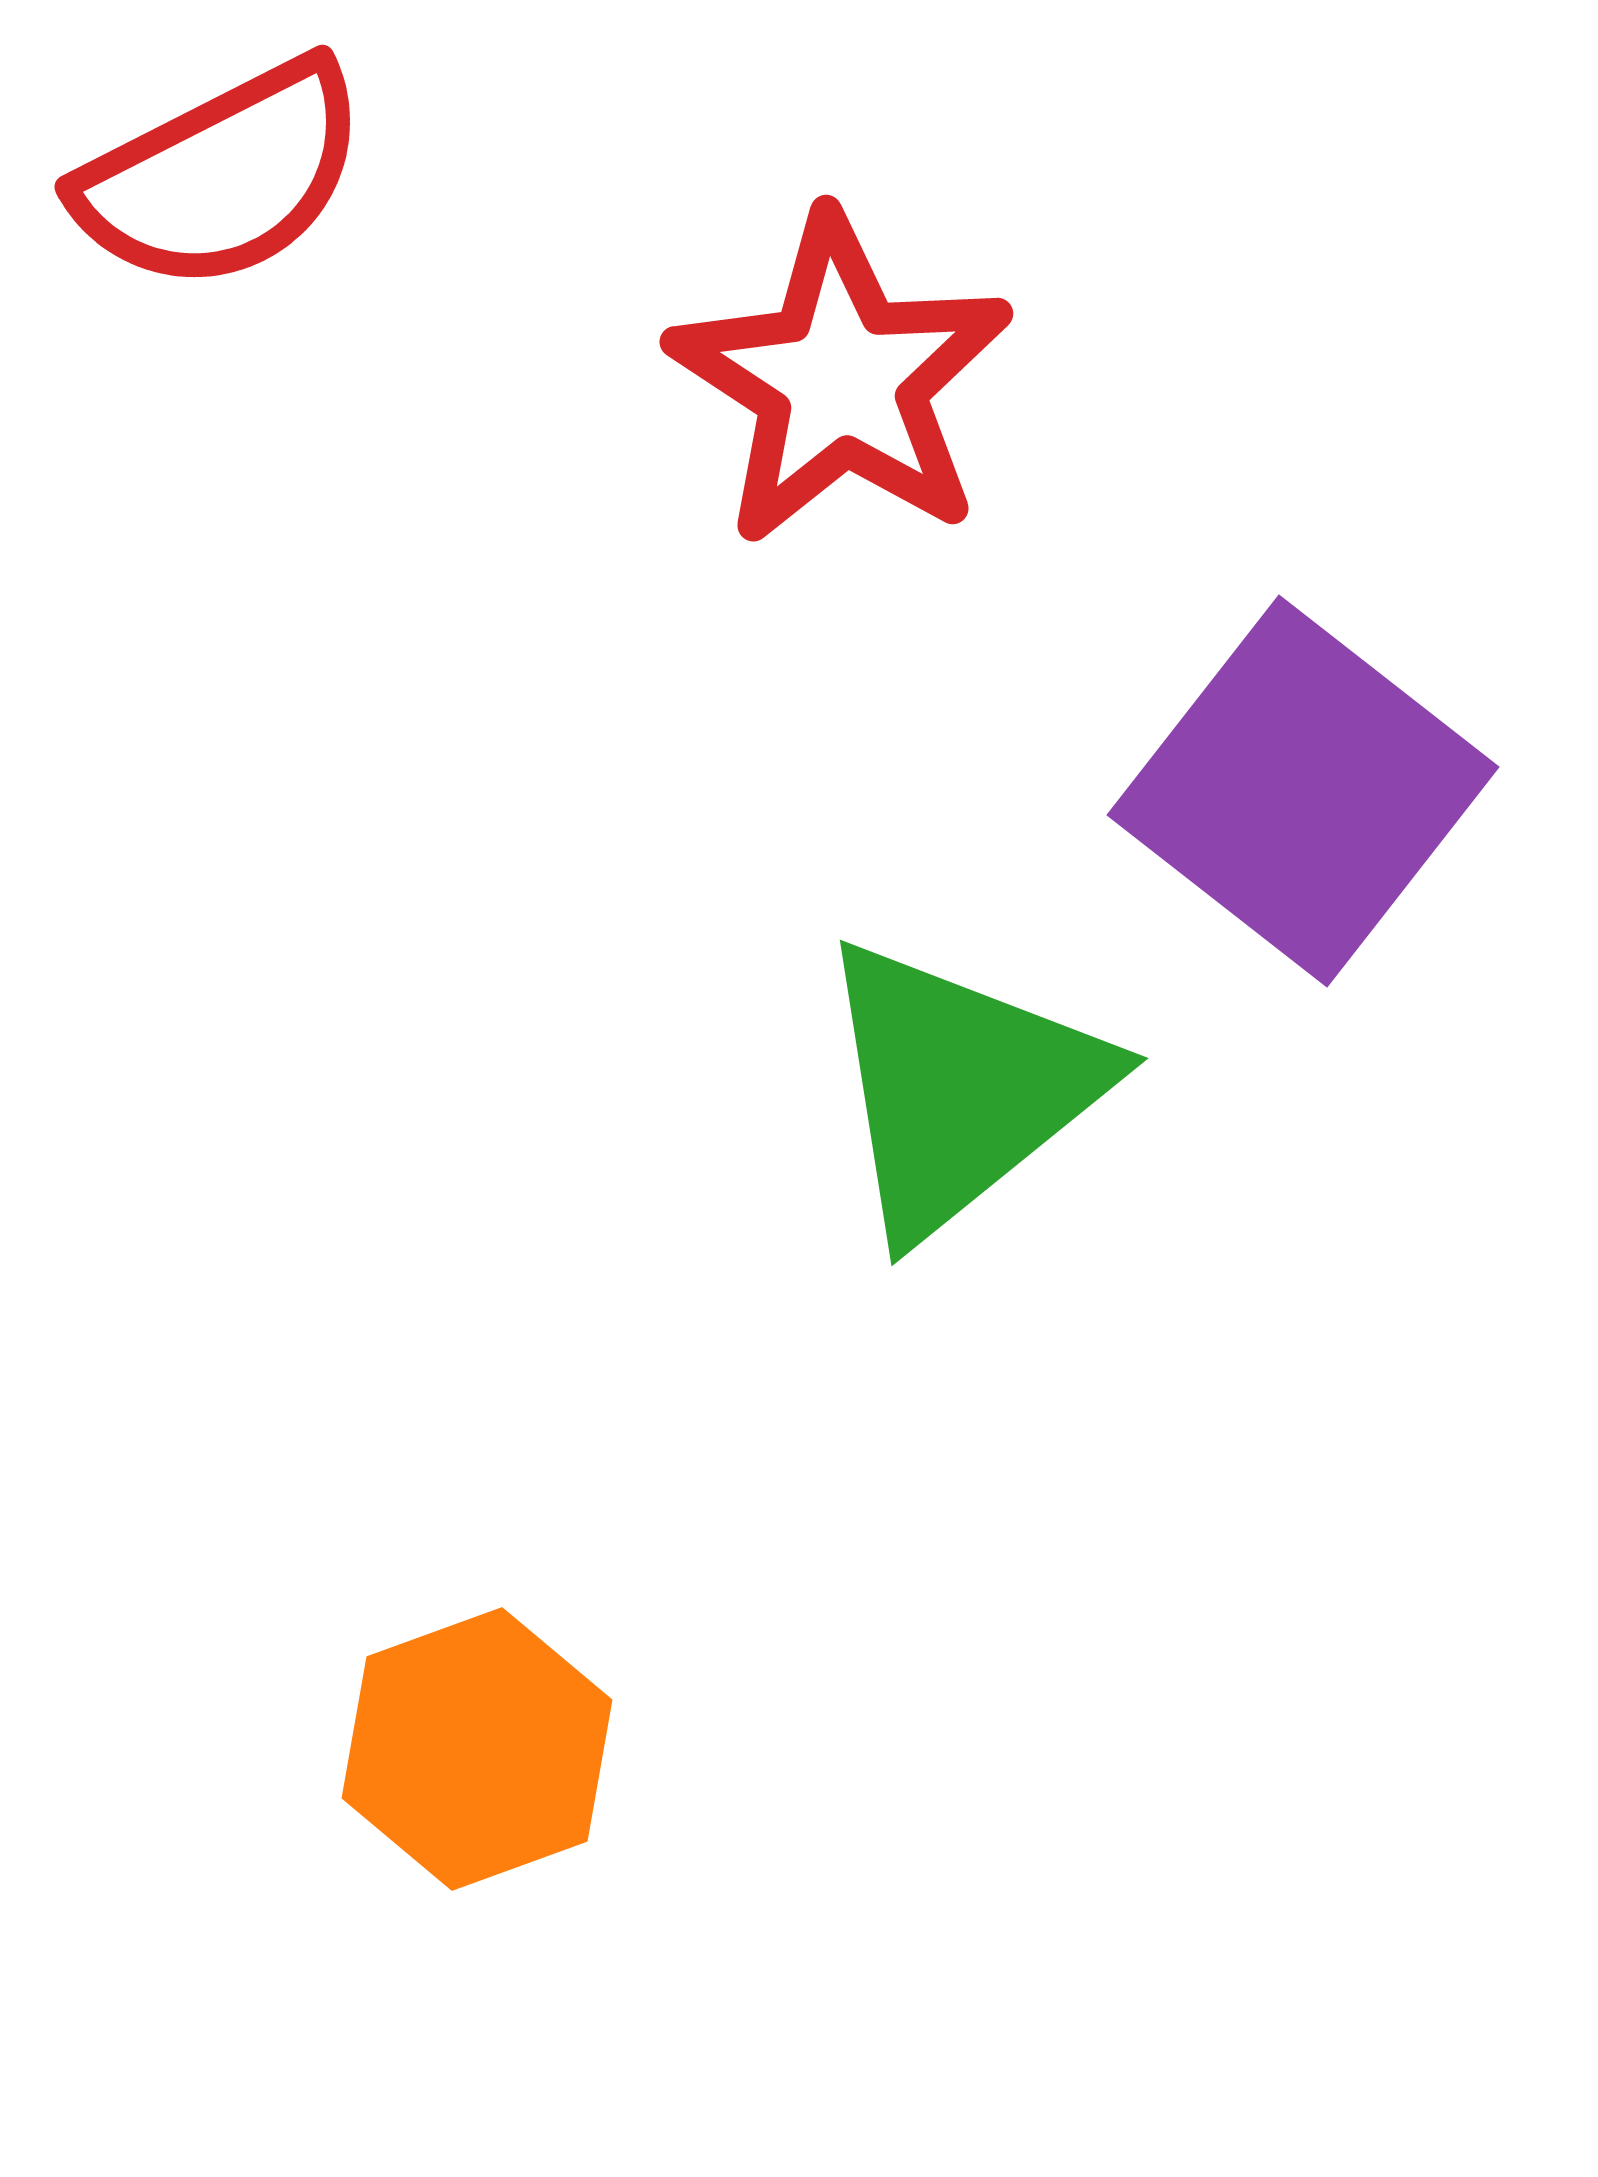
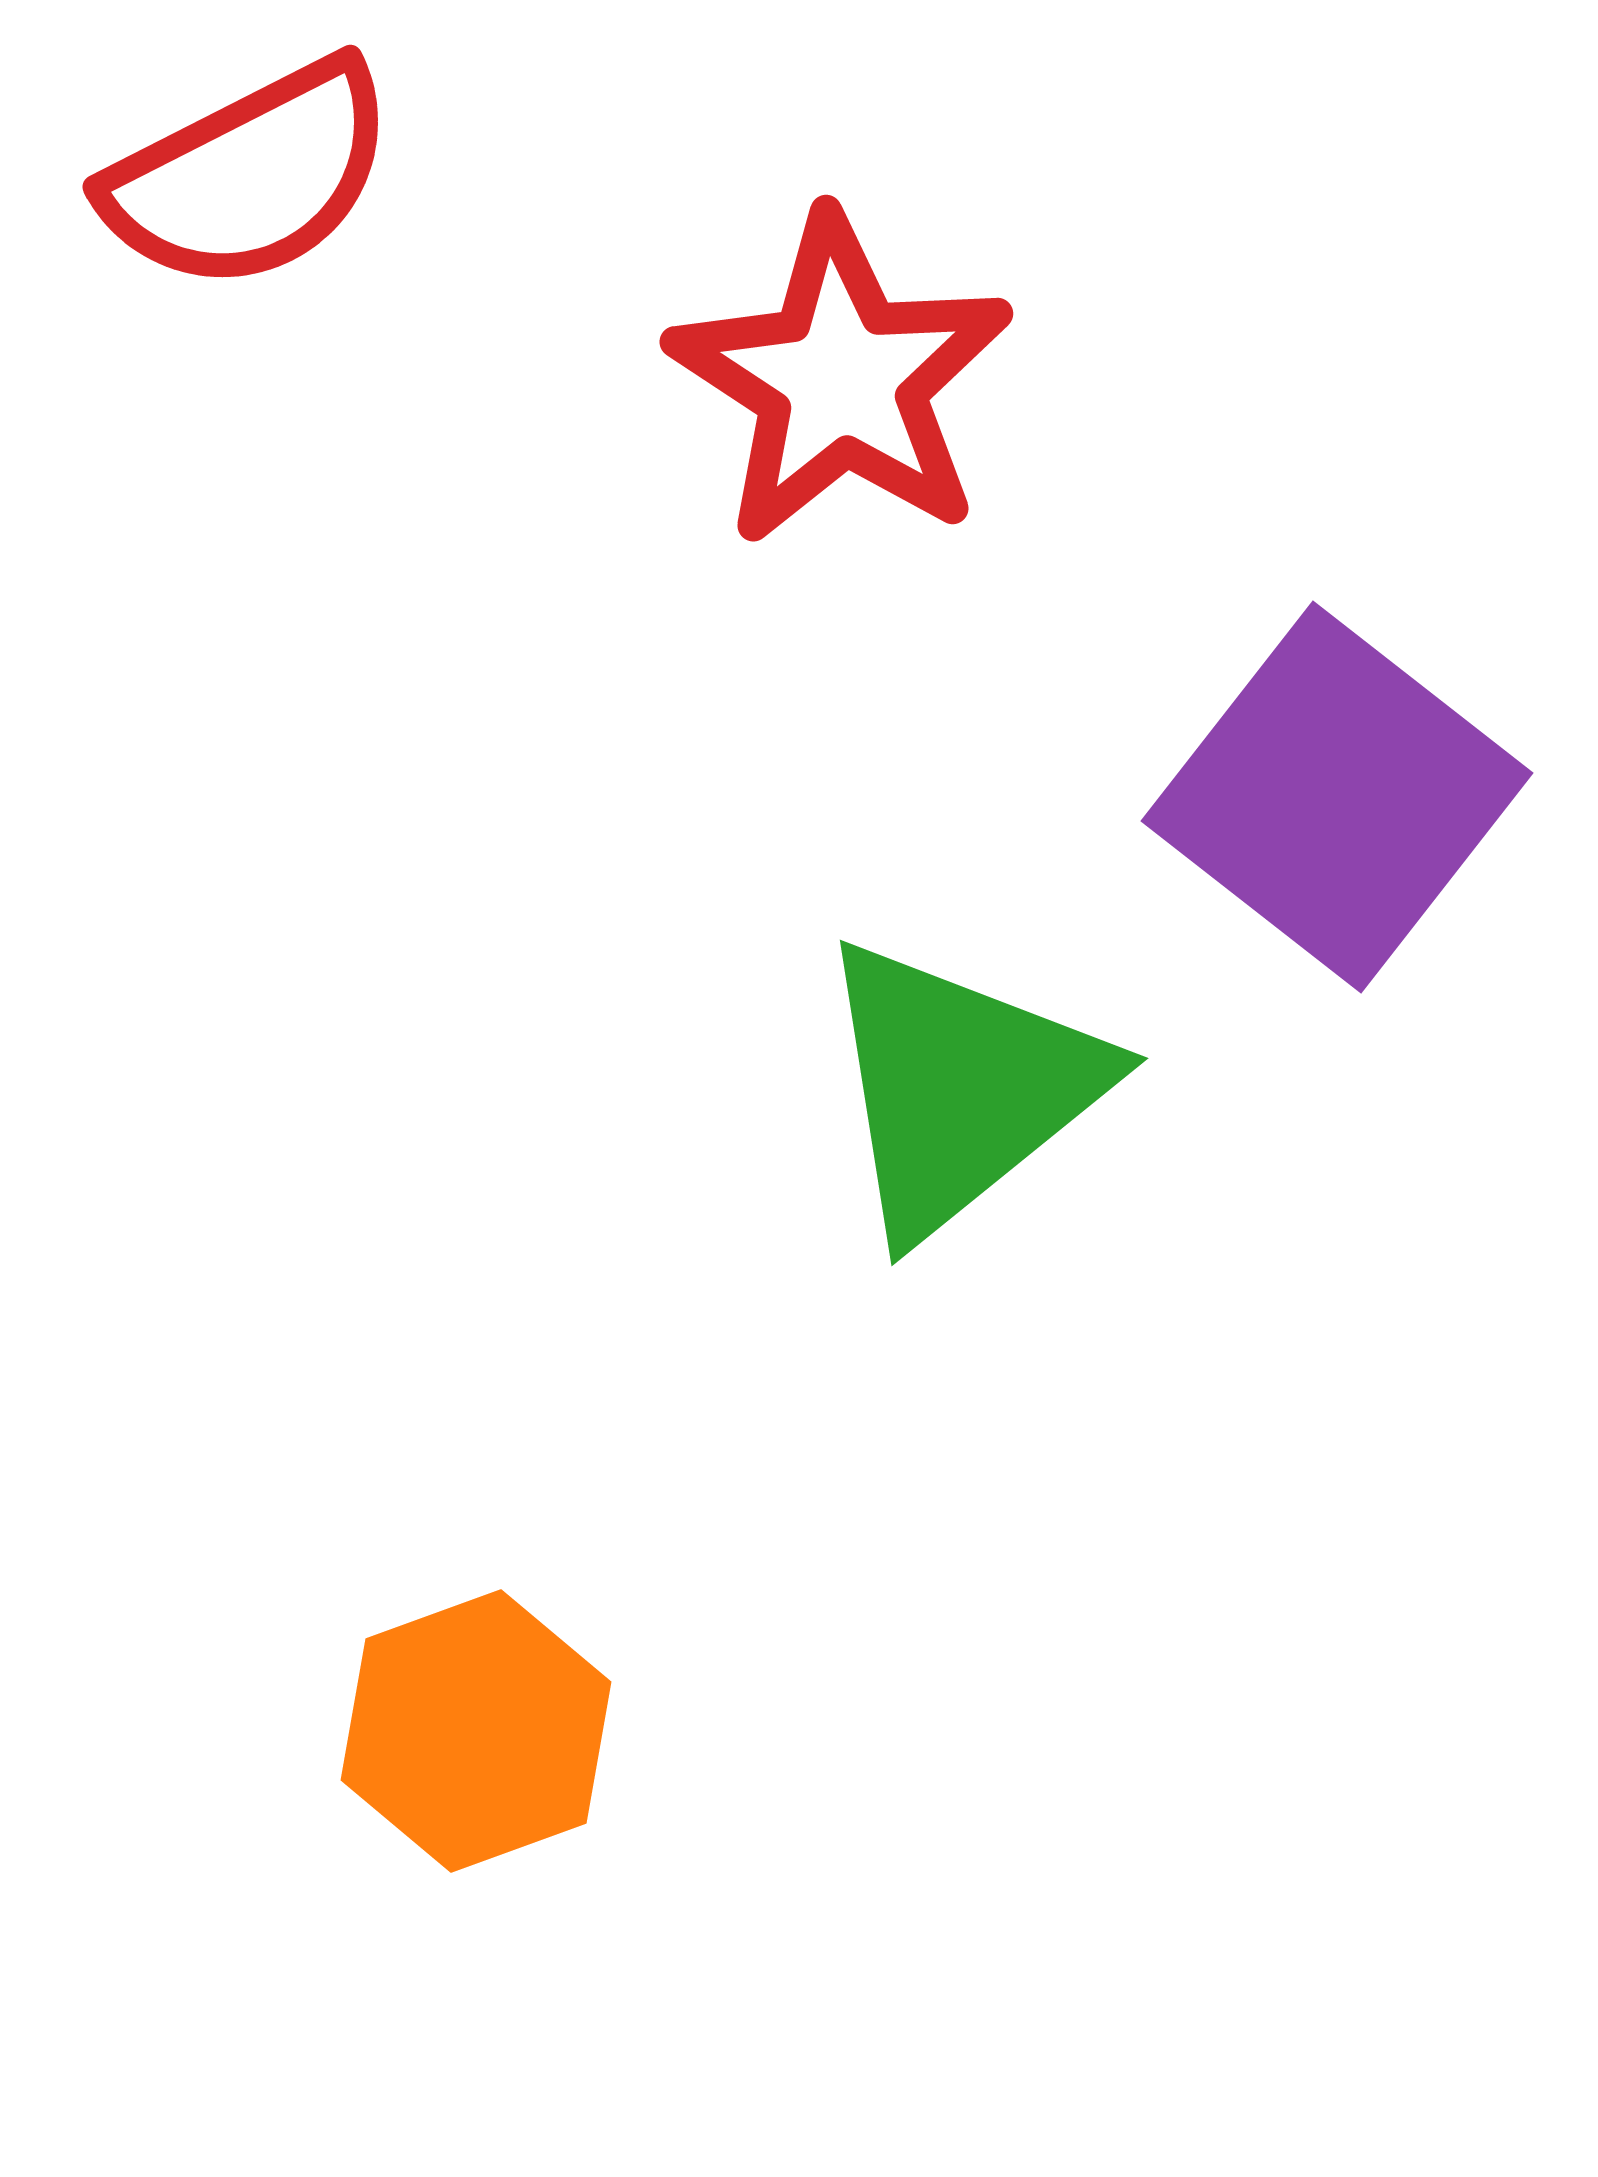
red semicircle: moved 28 px right
purple square: moved 34 px right, 6 px down
orange hexagon: moved 1 px left, 18 px up
